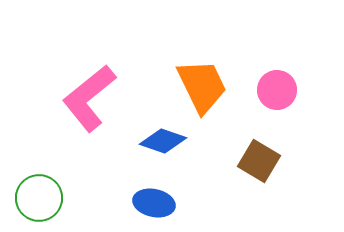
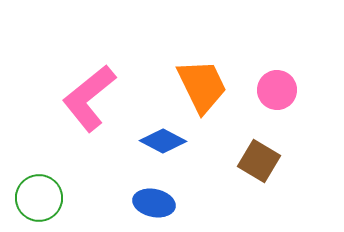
blue diamond: rotated 9 degrees clockwise
